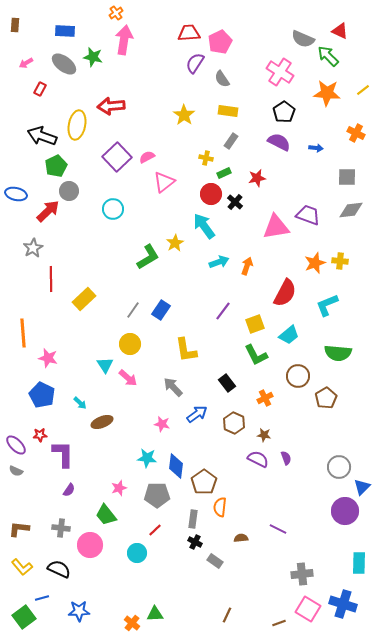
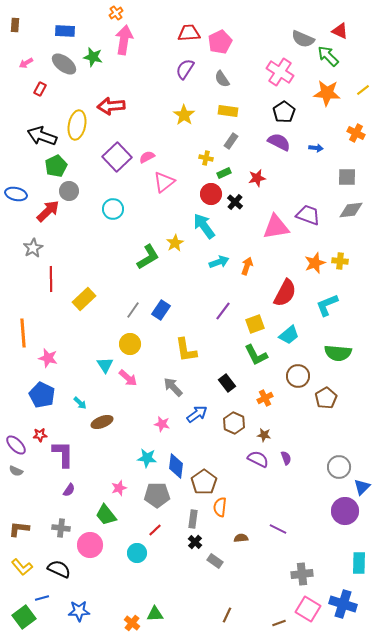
purple semicircle at (195, 63): moved 10 px left, 6 px down
black cross at (195, 542): rotated 16 degrees clockwise
